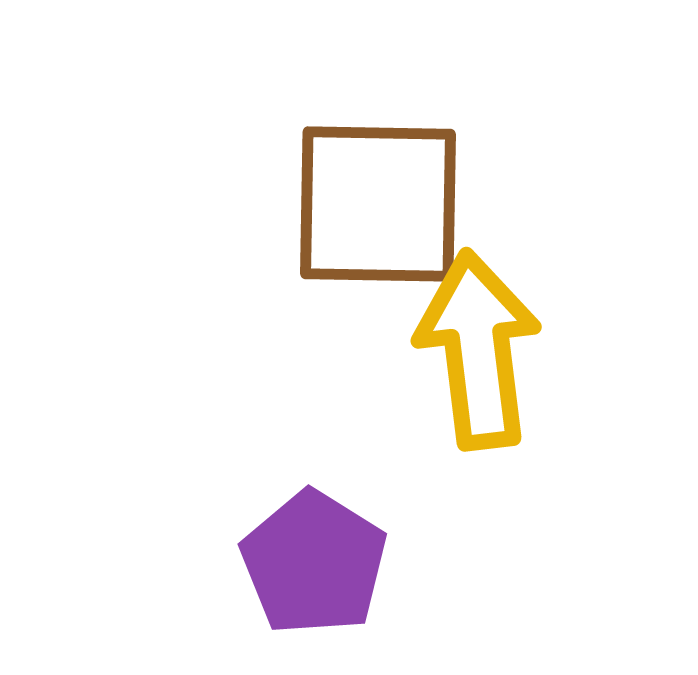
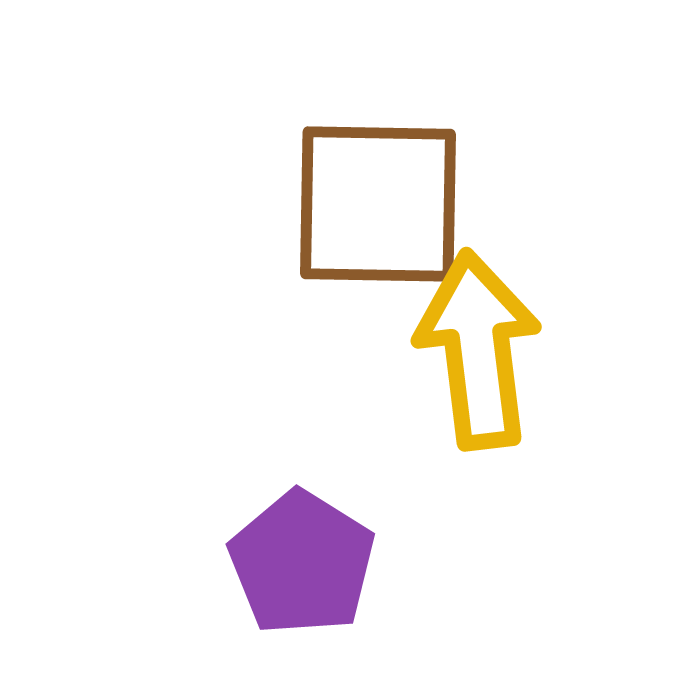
purple pentagon: moved 12 px left
